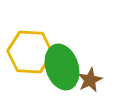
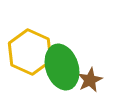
yellow hexagon: rotated 21 degrees clockwise
